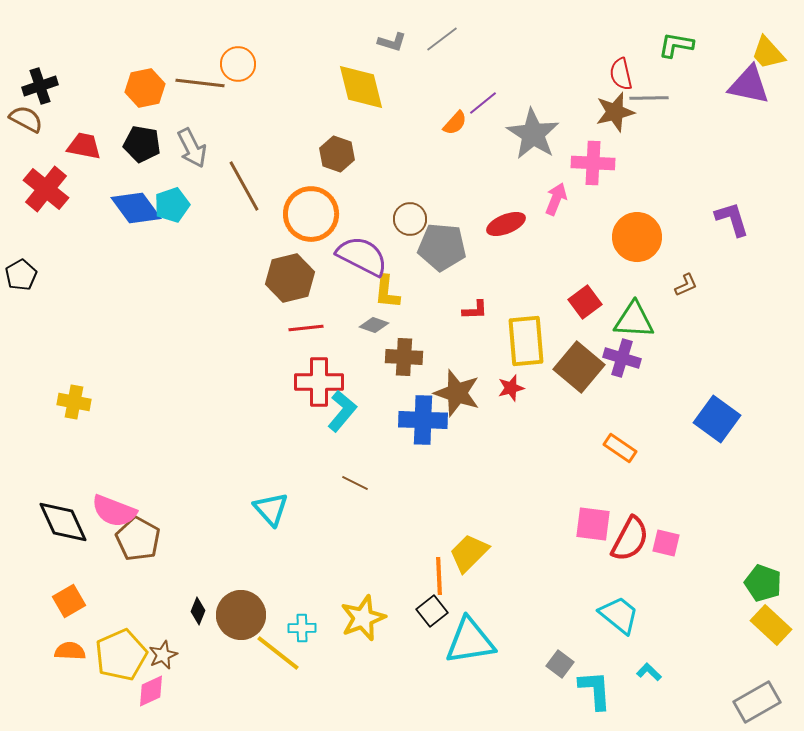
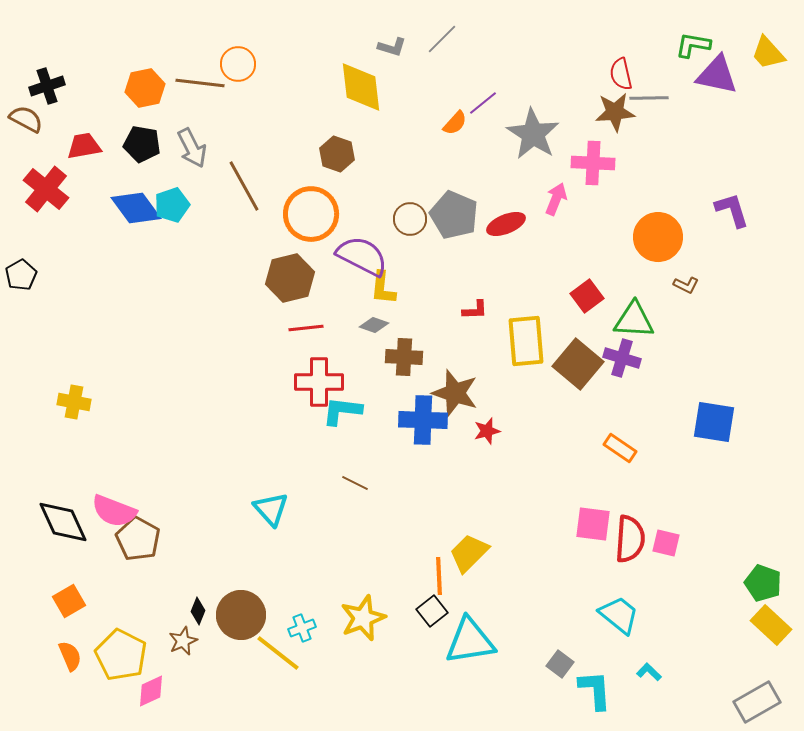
gray line at (442, 39): rotated 8 degrees counterclockwise
gray L-shape at (392, 42): moved 5 px down
green L-shape at (676, 45): moved 17 px right
purple triangle at (749, 85): moved 32 px left, 10 px up
black cross at (40, 86): moved 7 px right
yellow diamond at (361, 87): rotated 8 degrees clockwise
brown star at (615, 112): rotated 9 degrees clockwise
red trapezoid at (84, 146): rotated 21 degrees counterclockwise
purple L-shape at (732, 219): moved 9 px up
orange circle at (637, 237): moved 21 px right
gray pentagon at (442, 247): moved 12 px right, 32 px up; rotated 18 degrees clockwise
brown L-shape at (686, 285): rotated 50 degrees clockwise
yellow L-shape at (387, 292): moved 4 px left, 4 px up
red square at (585, 302): moved 2 px right, 6 px up
brown square at (579, 367): moved 1 px left, 3 px up
red star at (511, 388): moved 24 px left, 43 px down
brown star at (457, 393): moved 2 px left
cyan L-shape at (342, 411): rotated 123 degrees counterclockwise
blue square at (717, 419): moved 3 px left, 3 px down; rotated 27 degrees counterclockwise
red semicircle at (630, 539): rotated 24 degrees counterclockwise
cyan cross at (302, 628): rotated 20 degrees counterclockwise
orange semicircle at (70, 651): moved 5 px down; rotated 64 degrees clockwise
yellow pentagon at (121, 655): rotated 21 degrees counterclockwise
brown star at (163, 655): moved 20 px right, 14 px up
